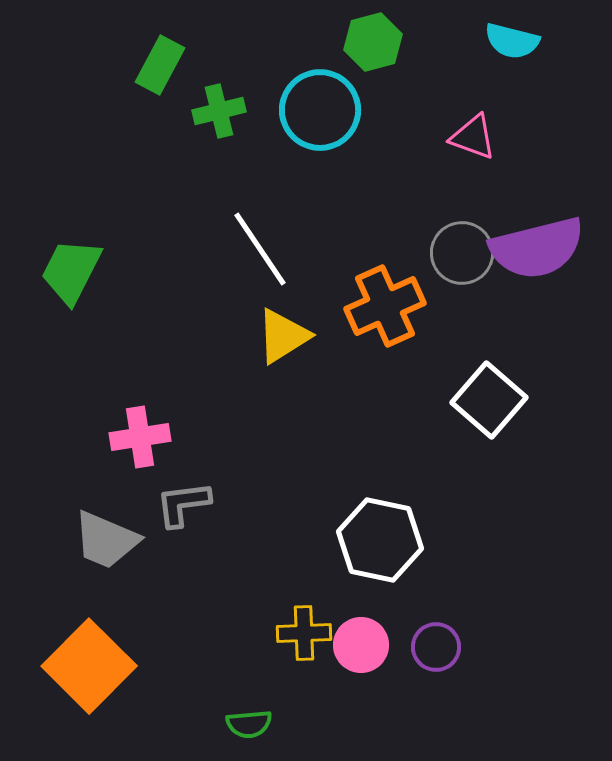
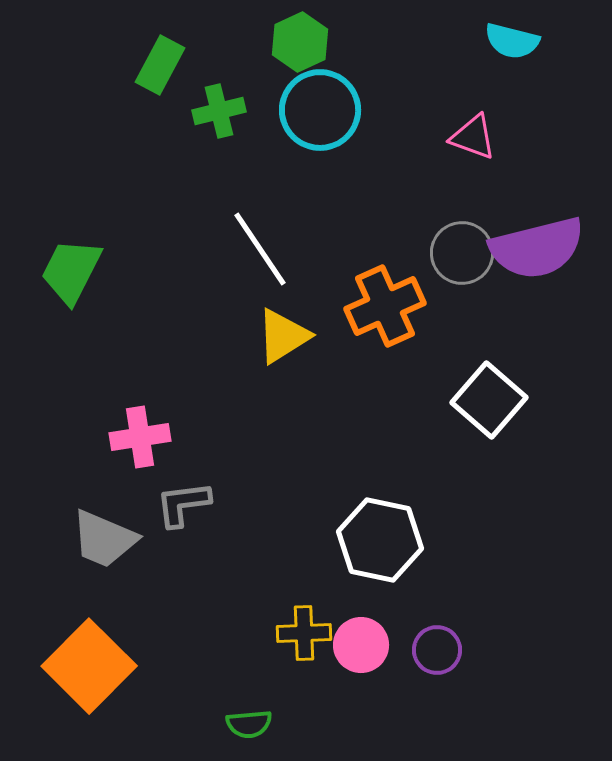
green hexagon: moved 73 px left; rotated 10 degrees counterclockwise
gray trapezoid: moved 2 px left, 1 px up
purple circle: moved 1 px right, 3 px down
